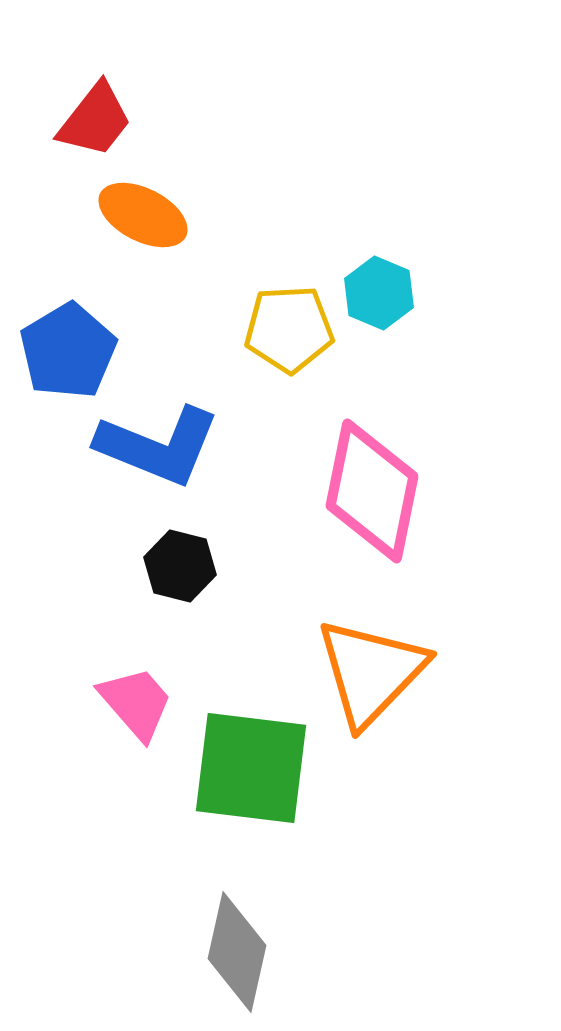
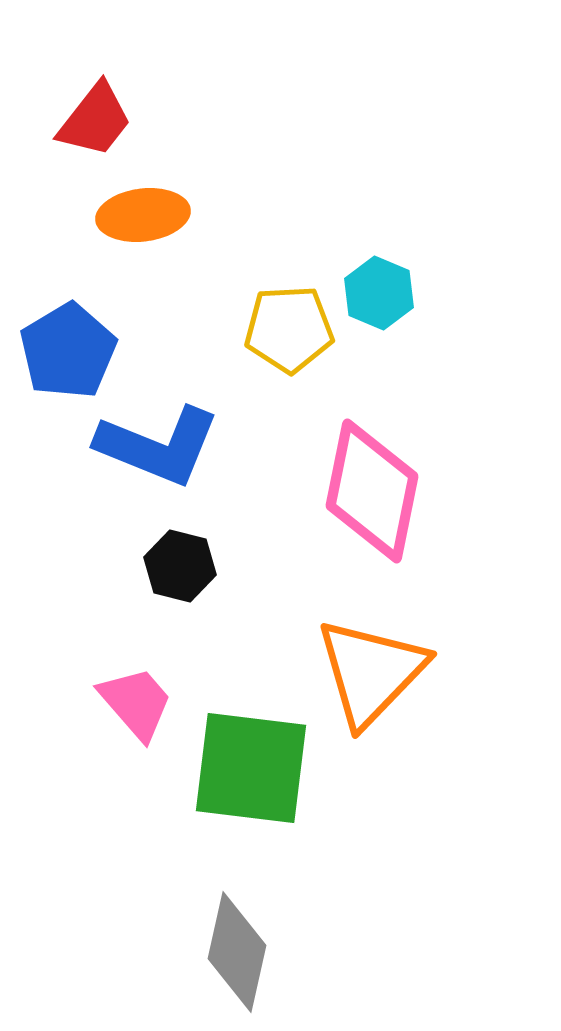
orange ellipse: rotated 34 degrees counterclockwise
